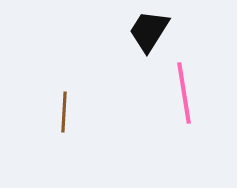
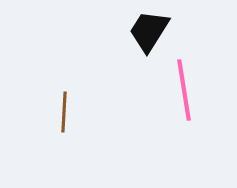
pink line: moved 3 px up
